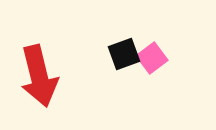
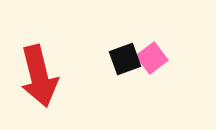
black square: moved 1 px right, 5 px down
